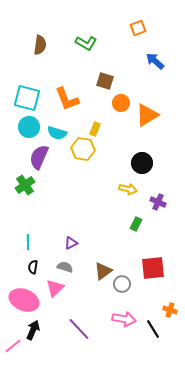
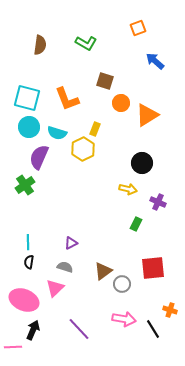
yellow hexagon: rotated 25 degrees clockwise
black semicircle: moved 4 px left, 5 px up
pink line: moved 1 px down; rotated 36 degrees clockwise
